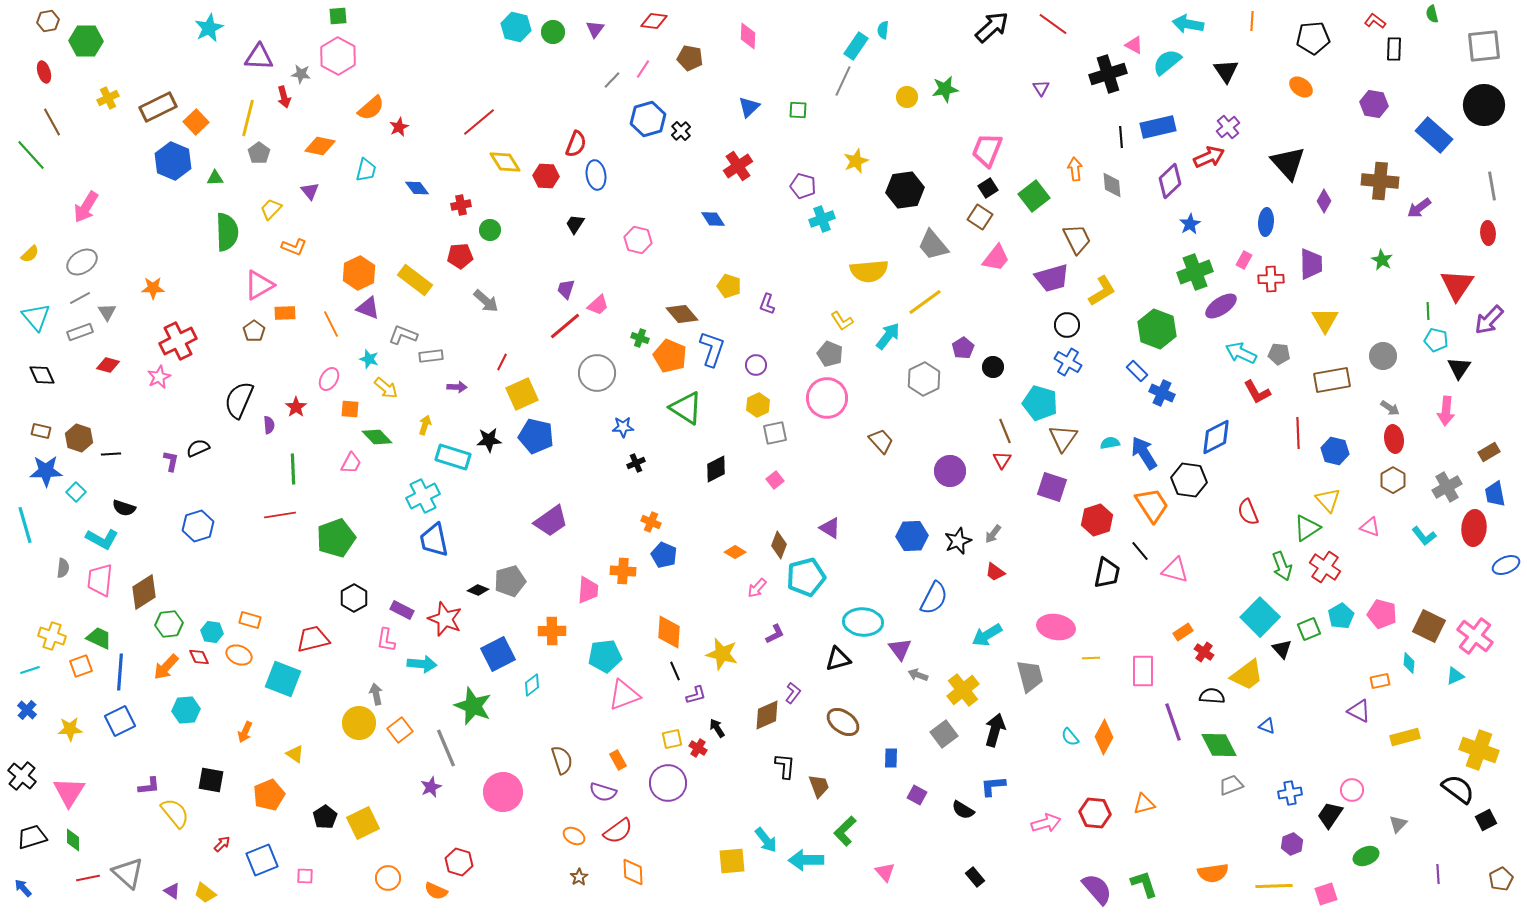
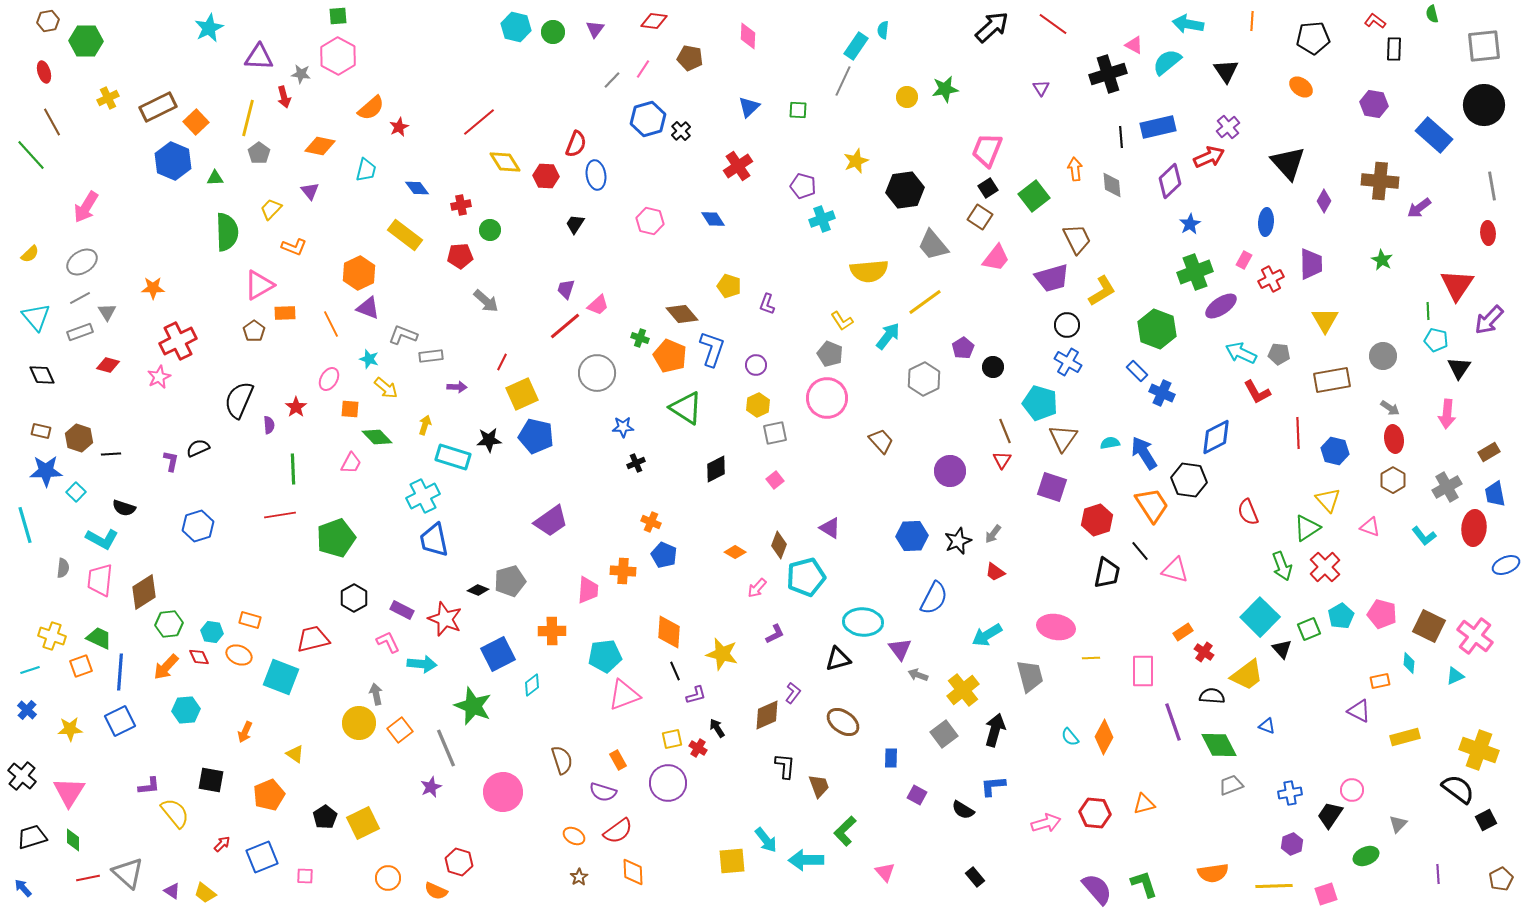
pink hexagon at (638, 240): moved 12 px right, 19 px up
red cross at (1271, 279): rotated 25 degrees counterclockwise
yellow rectangle at (415, 280): moved 10 px left, 45 px up
pink arrow at (1446, 411): moved 1 px right, 3 px down
red cross at (1325, 567): rotated 12 degrees clockwise
pink L-shape at (386, 640): moved 2 px right, 2 px down; rotated 145 degrees clockwise
cyan square at (283, 679): moved 2 px left, 2 px up
blue square at (262, 860): moved 3 px up
